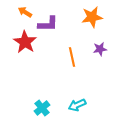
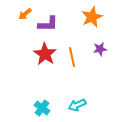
orange arrow: moved 2 px down; rotated 72 degrees counterclockwise
orange star: rotated 15 degrees counterclockwise
red star: moved 20 px right, 12 px down
cyan cross: rotated 14 degrees counterclockwise
